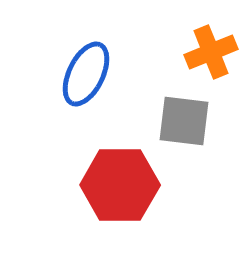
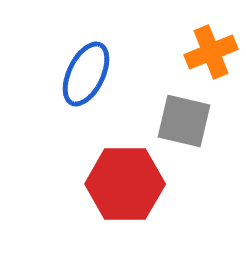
gray square: rotated 6 degrees clockwise
red hexagon: moved 5 px right, 1 px up
